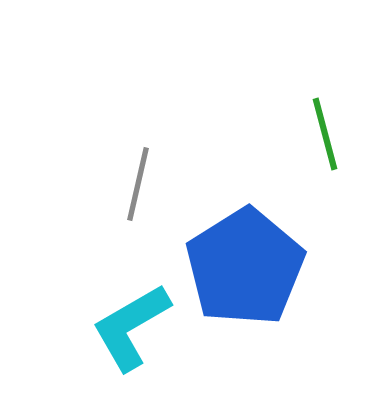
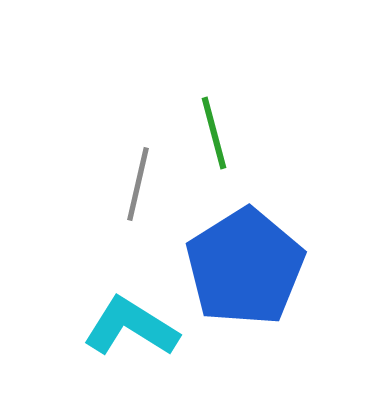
green line: moved 111 px left, 1 px up
cyan L-shape: rotated 62 degrees clockwise
